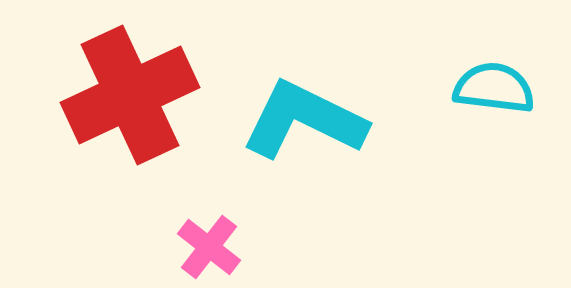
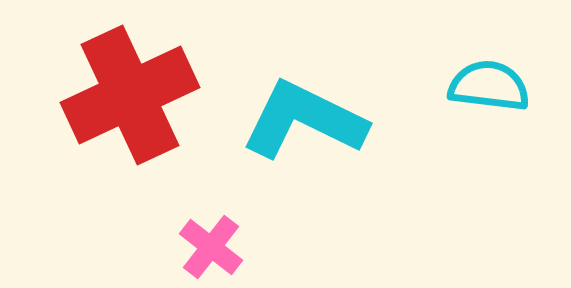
cyan semicircle: moved 5 px left, 2 px up
pink cross: moved 2 px right
